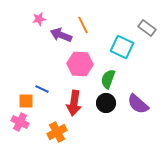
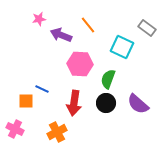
orange line: moved 5 px right; rotated 12 degrees counterclockwise
pink cross: moved 5 px left, 7 px down
